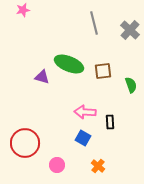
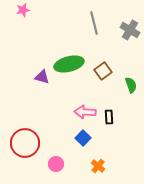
gray cross: rotated 12 degrees counterclockwise
green ellipse: rotated 36 degrees counterclockwise
brown square: rotated 30 degrees counterclockwise
black rectangle: moved 1 px left, 5 px up
blue square: rotated 14 degrees clockwise
pink circle: moved 1 px left, 1 px up
